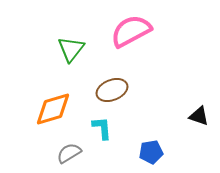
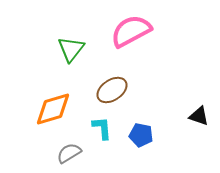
brown ellipse: rotated 12 degrees counterclockwise
blue pentagon: moved 10 px left, 17 px up; rotated 20 degrees clockwise
